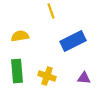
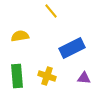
yellow line: rotated 21 degrees counterclockwise
blue rectangle: moved 1 px left, 7 px down
green rectangle: moved 5 px down
